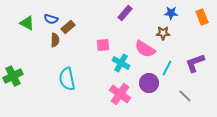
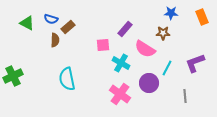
purple rectangle: moved 16 px down
gray line: rotated 40 degrees clockwise
